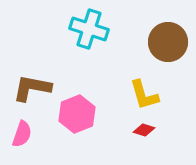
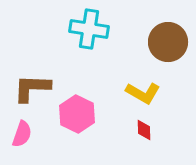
cyan cross: rotated 9 degrees counterclockwise
brown L-shape: rotated 9 degrees counterclockwise
yellow L-shape: moved 1 px left, 2 px up; rotated 44 degrees counterclockwise
pink hexagon: rotated 12 degrees counterclockwise
red diamond: rotated 70 degrees clockwise
